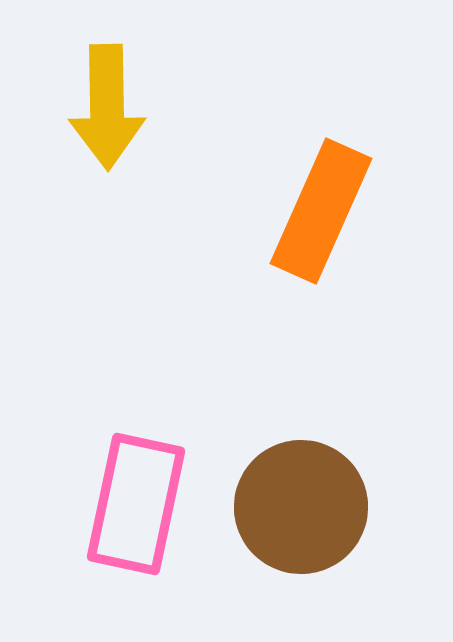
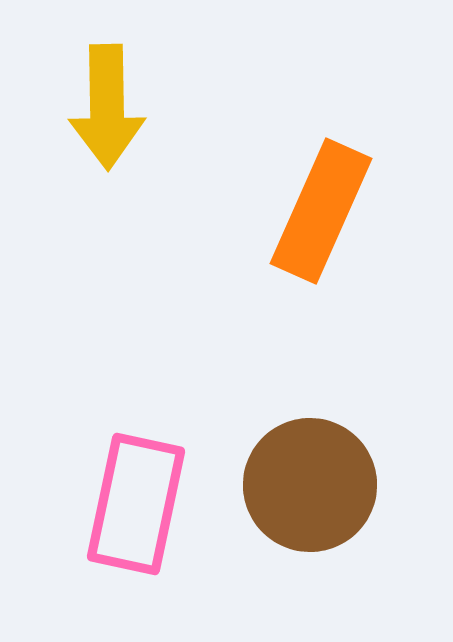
brown circle: moved 9 px right, 22 px up
